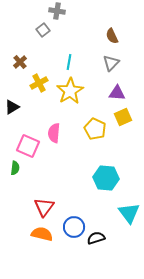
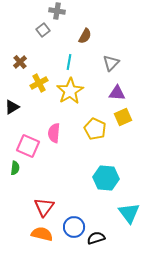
brown semicircle: moved 27 px left; rotated 126 degrees counterclockwise
